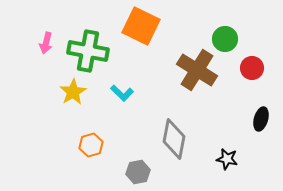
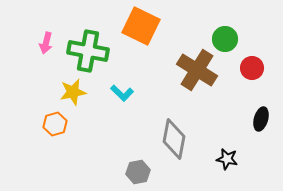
yellow star: rotated 20 degrees clockwise
orange hexagon: moved 36 px left, 21 px up
